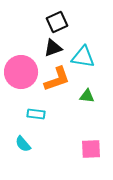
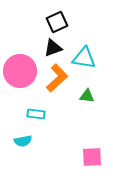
cyan triangle: moved 1 px right, 1 px down
pink circle: moved 1 px left, 1 px up
orange L-shape: moved 1 px up; rotated 24 degrees counterclockwise
cyan semicircle: moved 3 px up; rotated 60 degrees counterclockwise
pink square: moved 1 px right, 8 px down
